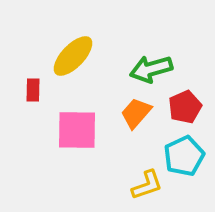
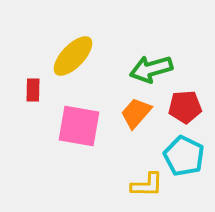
red pentagon: rotated 20 degrees clockwise
pink square: moved 2 px right, 4 px up; rotated 9 degrees clockwise
cyan pentagon: rotated 21 degrees counterclockwise
yellow L-shape: rotated 20 degrees clockwise
